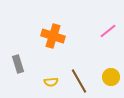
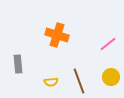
pink line: moved 13 px down
orange cross: moved 4 px right, 1 px up
gray rectangle: rotated 12 degrees clockwise
brown line: rotated 10 degrees clockwise
